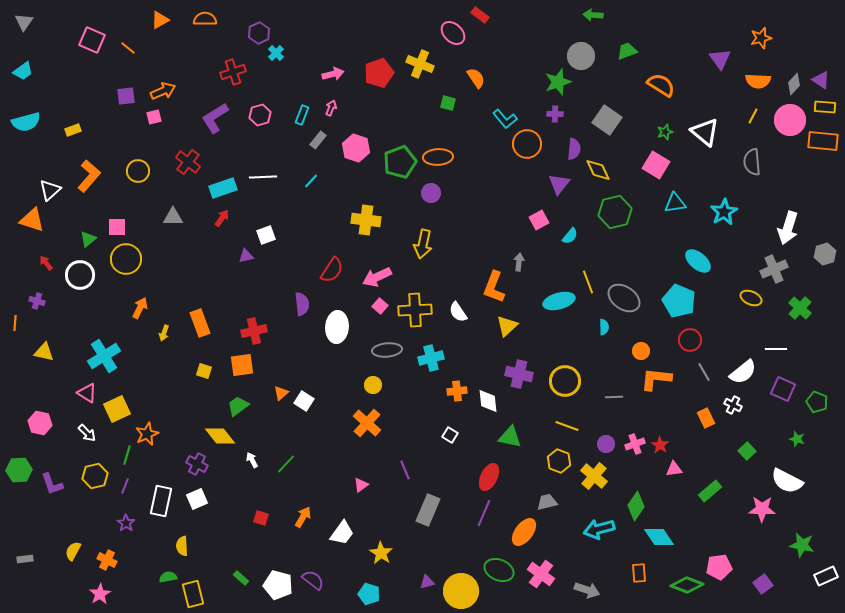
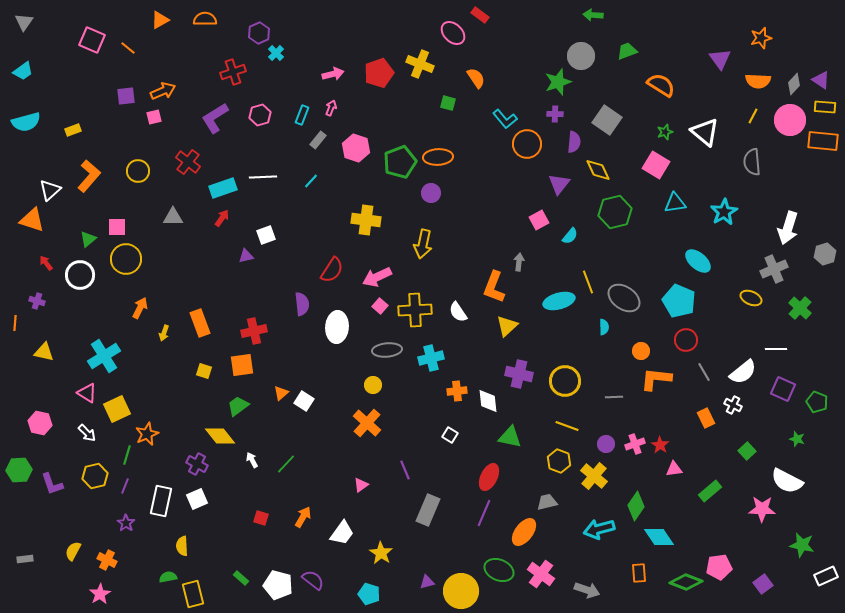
purple semicircle at (574, 149): moved 7 px up
red circle at (690, 340): moved 4 px left
green diamond at (687, 585): moved 1 px left, 3 px up
